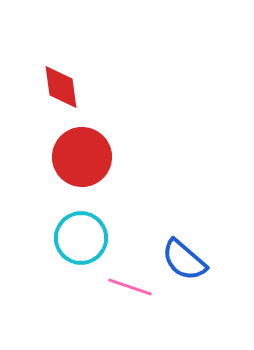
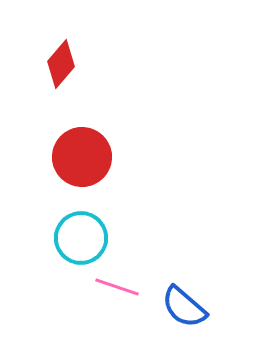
red diamond: moved 23 px up; rotated 48 degrees clockwise
blue semicircle: moved 47 px down
pink line: moved 13 px left
